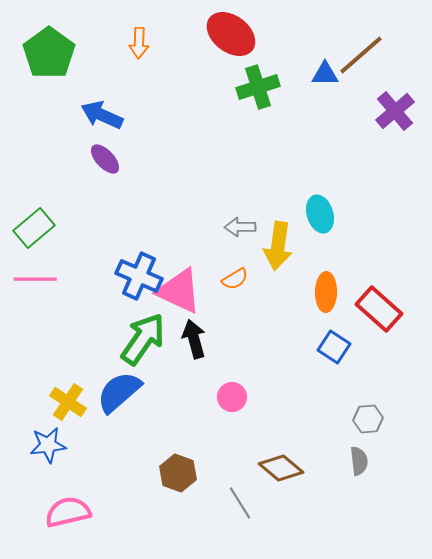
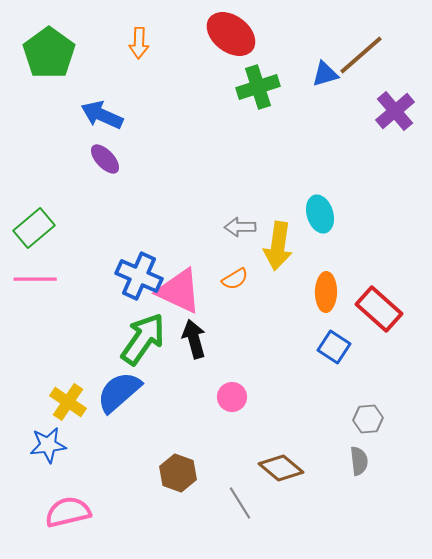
blue triangle: rotated 16 degrees counterclockwise
